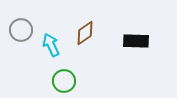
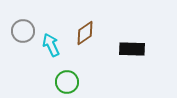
gray circle: moved 2 px right, 1 px down
black rectangle: moved 4 px left, 8 px down
green circle: moved 3 px right, 1 px down
